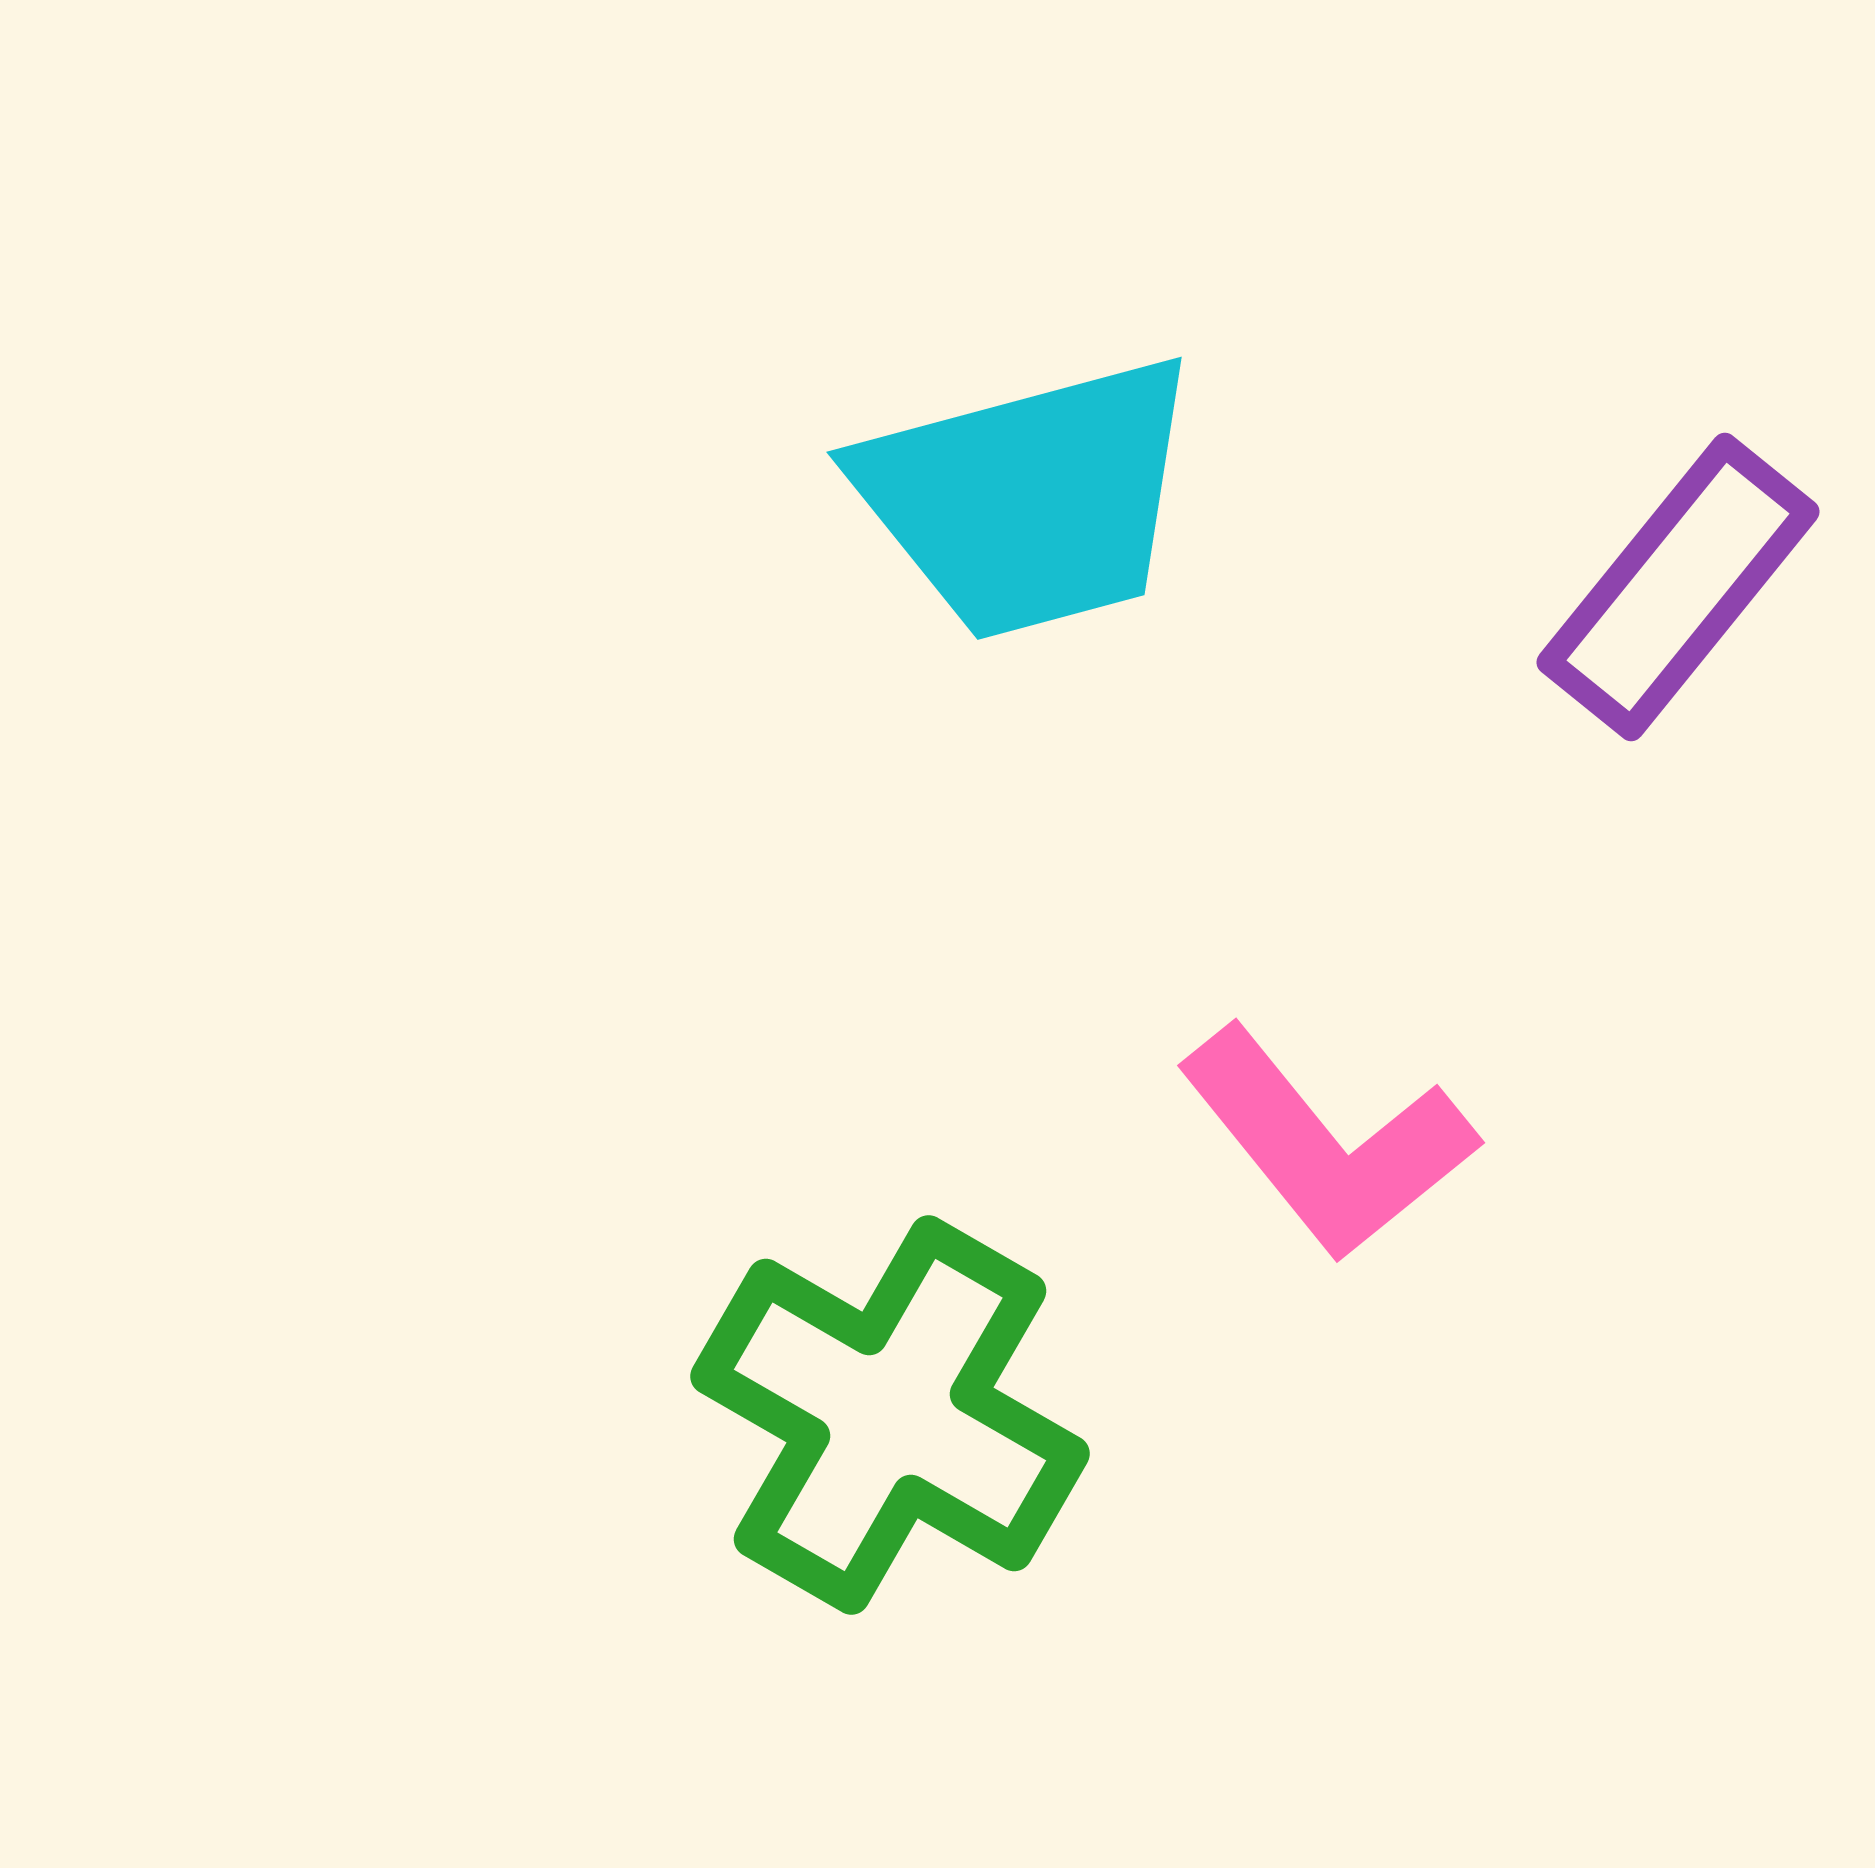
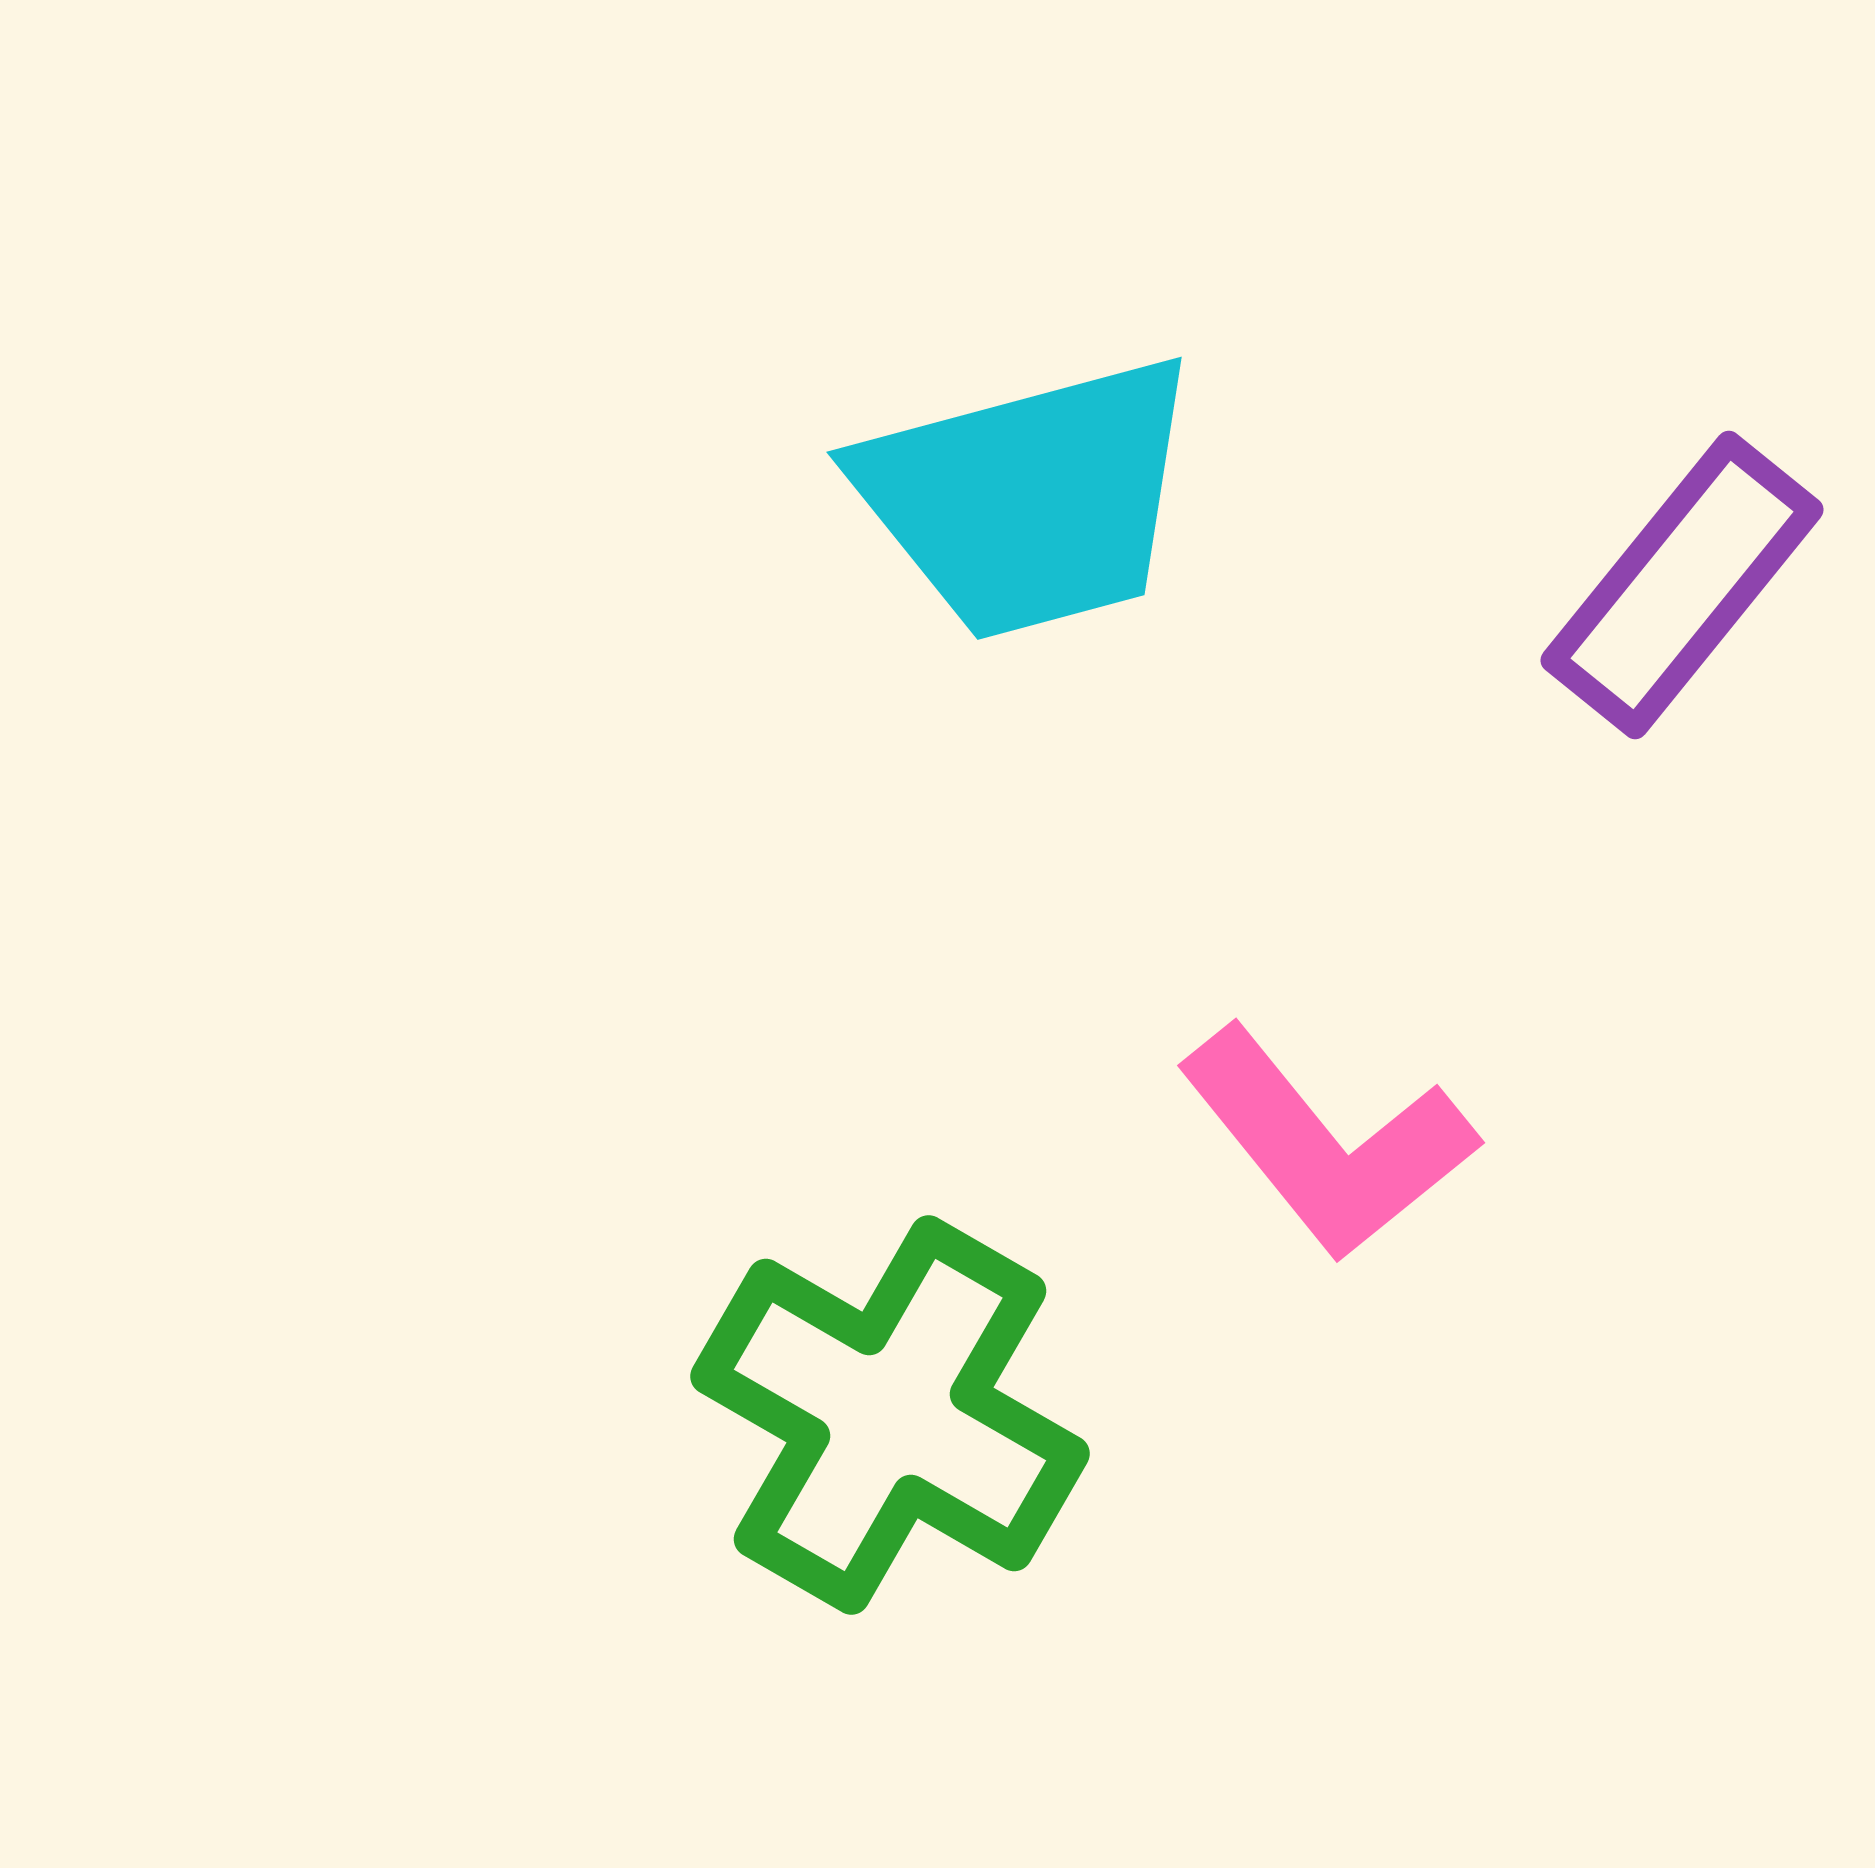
purple rectangle: moved 4 px right, 2 px up
